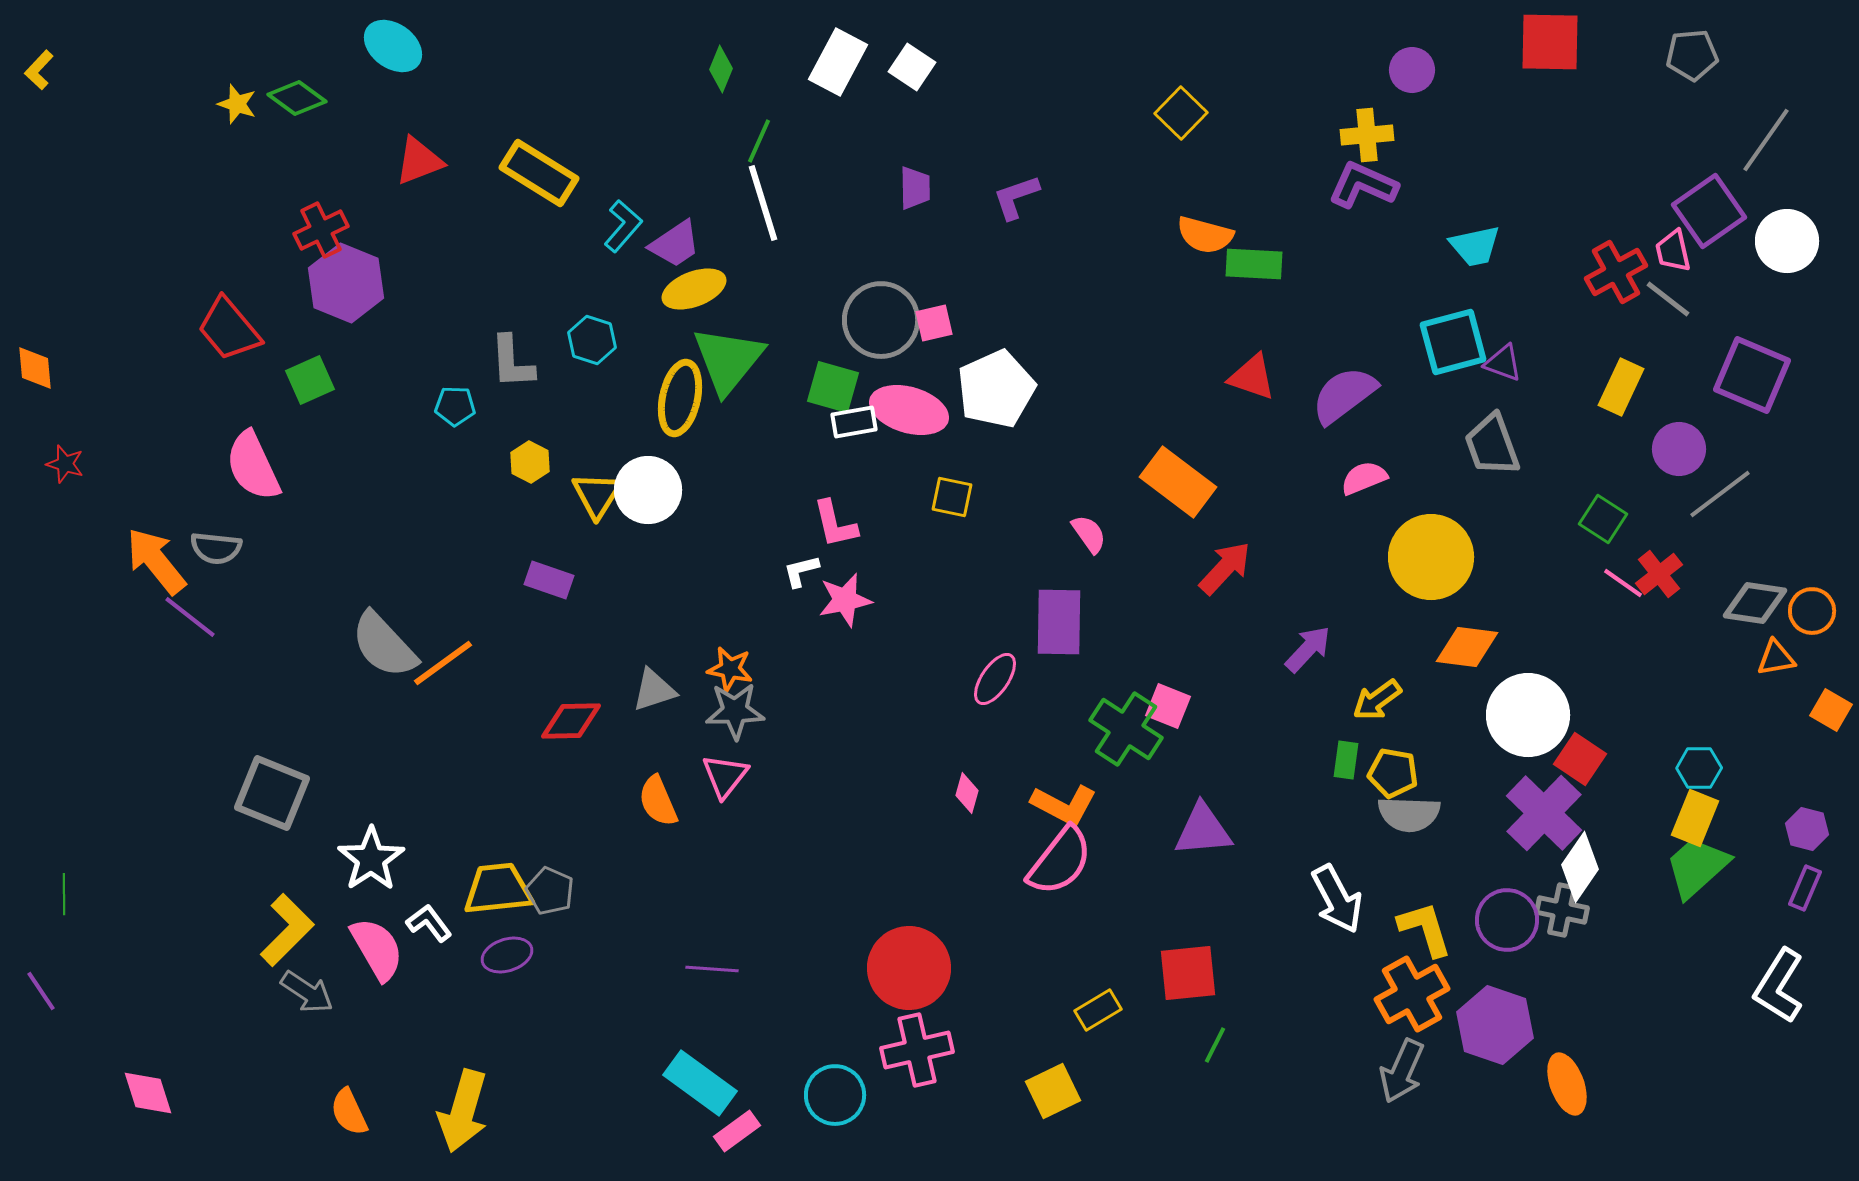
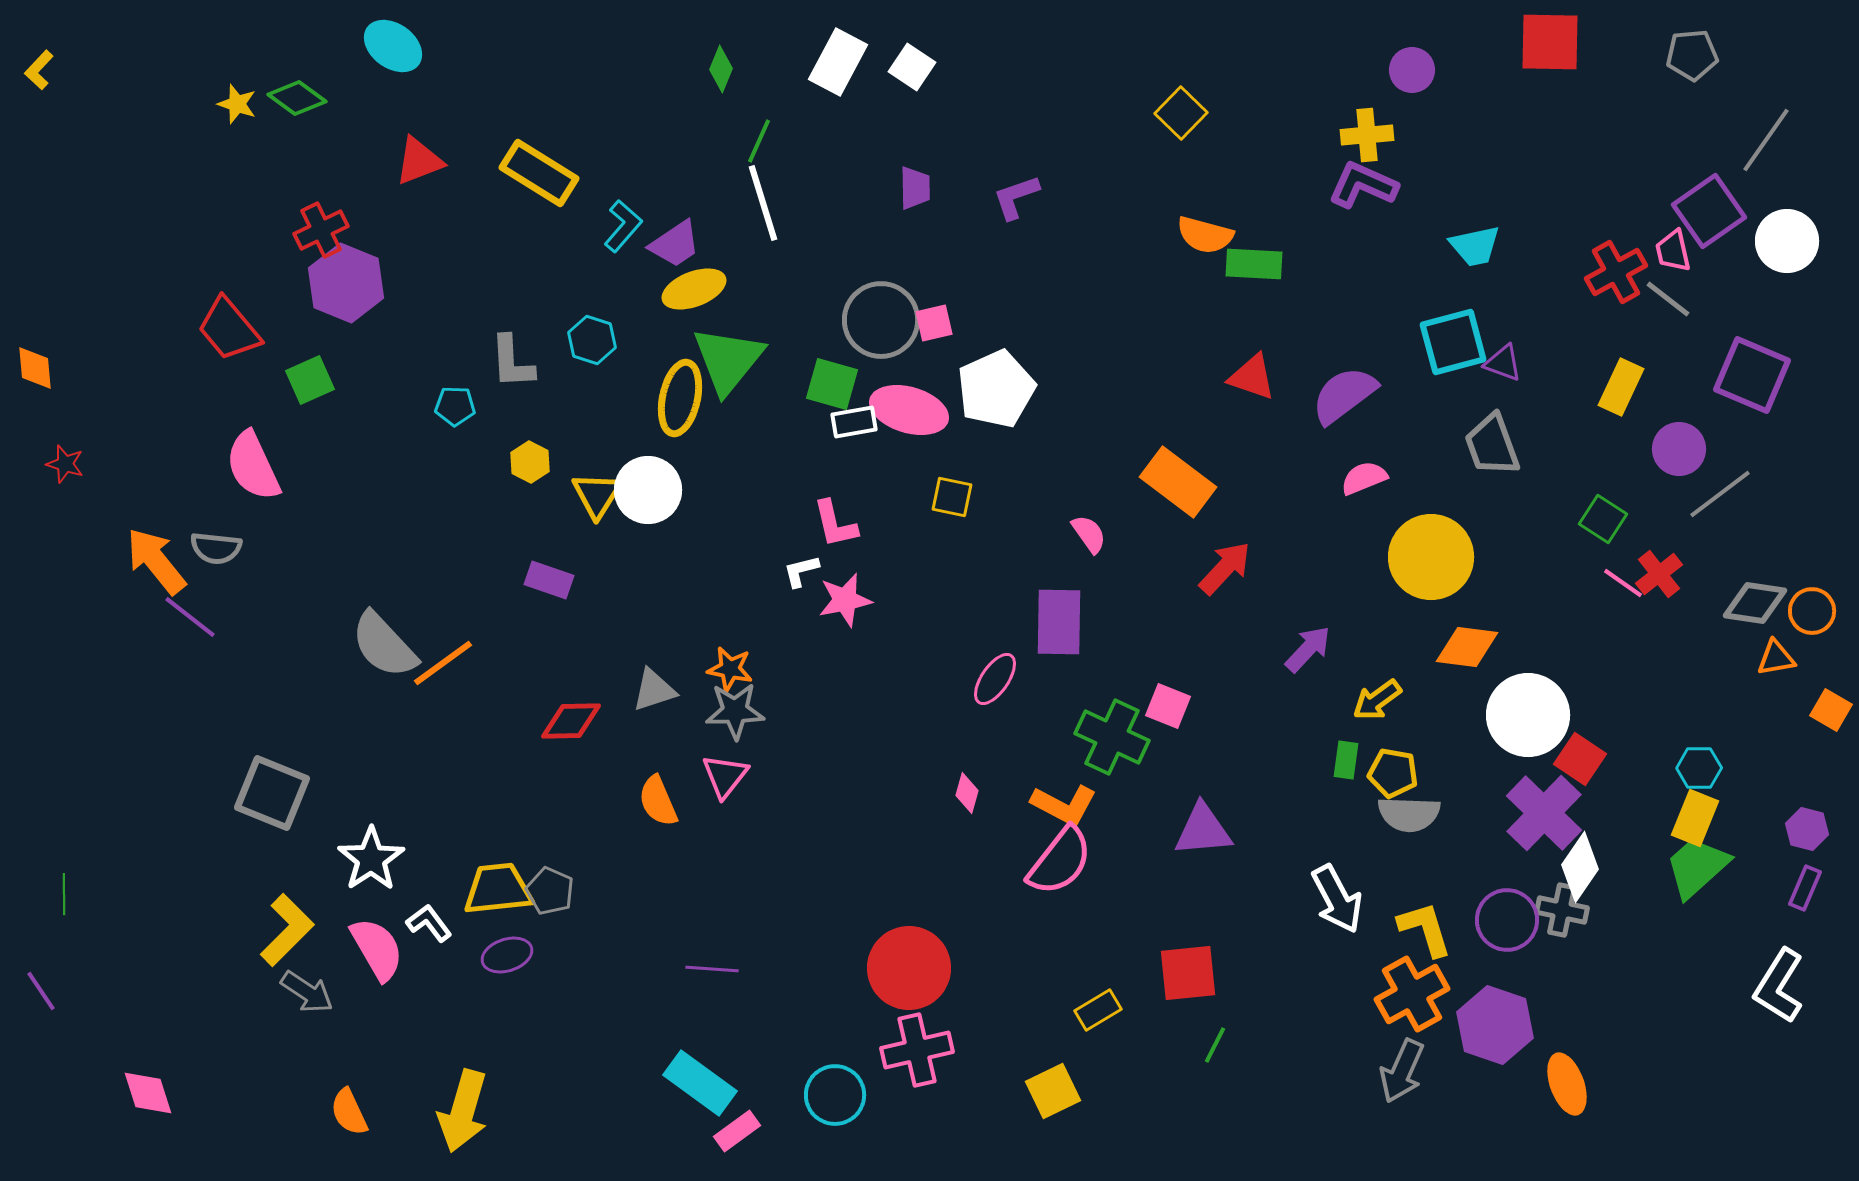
green square at (833, 387): moved 1 px left, 3 px up
green cross at (1126, 729): moved 14 px left, 8 px down; rotated 8 degrees counterclockwise
